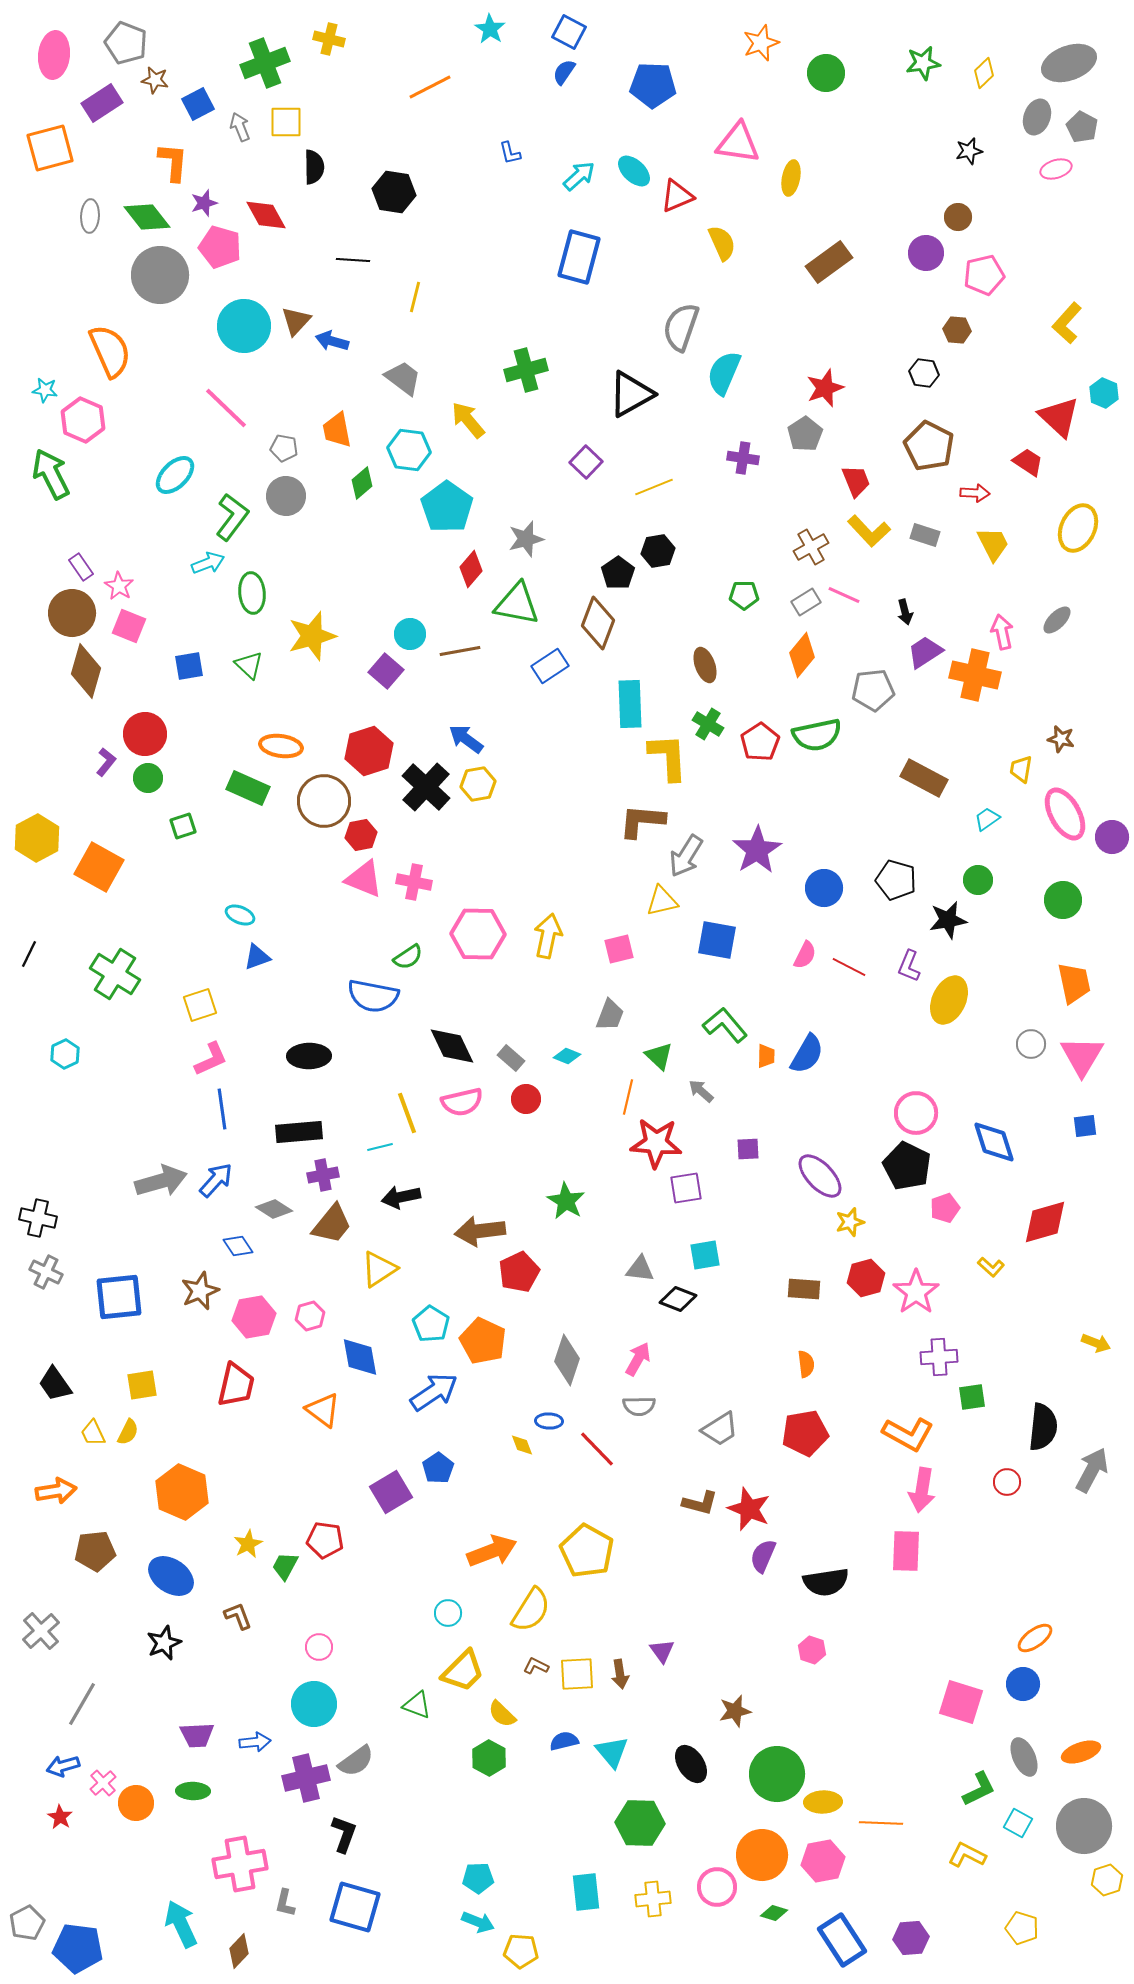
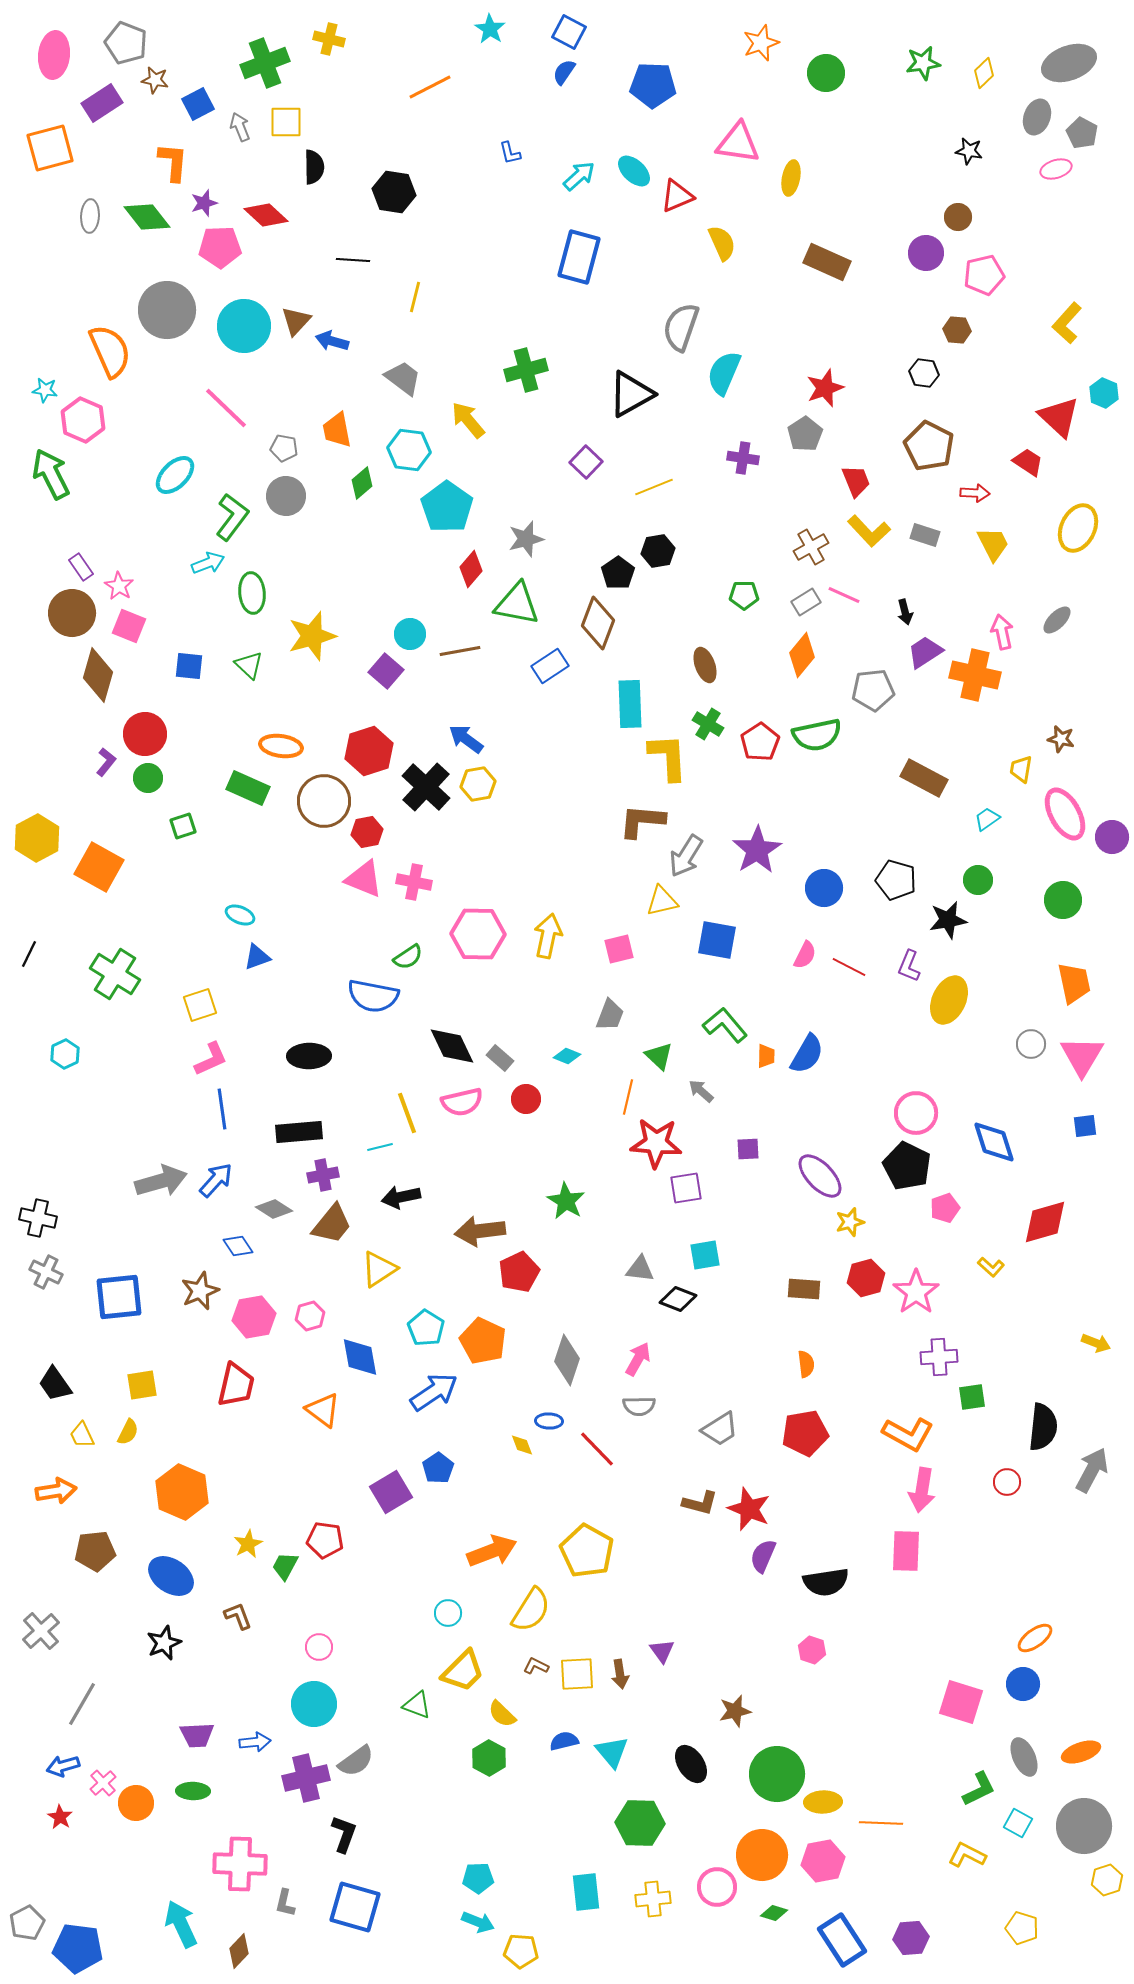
gray pentagon at (1082, 127): moved 6 px down
black star at (969, 151): rotated 24 degrees clockwise
red diamond at (266, 215): rotated 18 degrees counterclockwise
pink pentagon at (220, 247): rotated 18 degrees counterclockwise
brown rectangle at (829, 262): moved 2 px left; rotated 60 degrees clockwise
gray circle at (160, 275): moved 7 px right, 35 px down
blue square at (189, 666): rotated 16 degrees clockwise
brown diamond at (86, 671): moved 12 px right, 4 px down
red hexagon at (361, 835): moved 6 px right, 3 px up
gray rectangle at (511, 1058): moved 11 px left
cyan pentagon at (431, 1324): moved 5 px left, 4 px down
yellow trapezoid at (93, 1433): moved 11 px left, 2 px down
pink cross at (240, 1864): rotated 12 degrees clockwise
